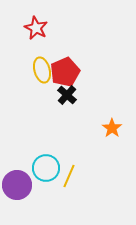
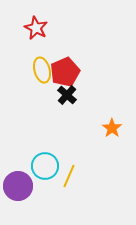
cyan circle: moved 1 px left, 2 px up
purple circle: moved 1 px right, 1 px down
